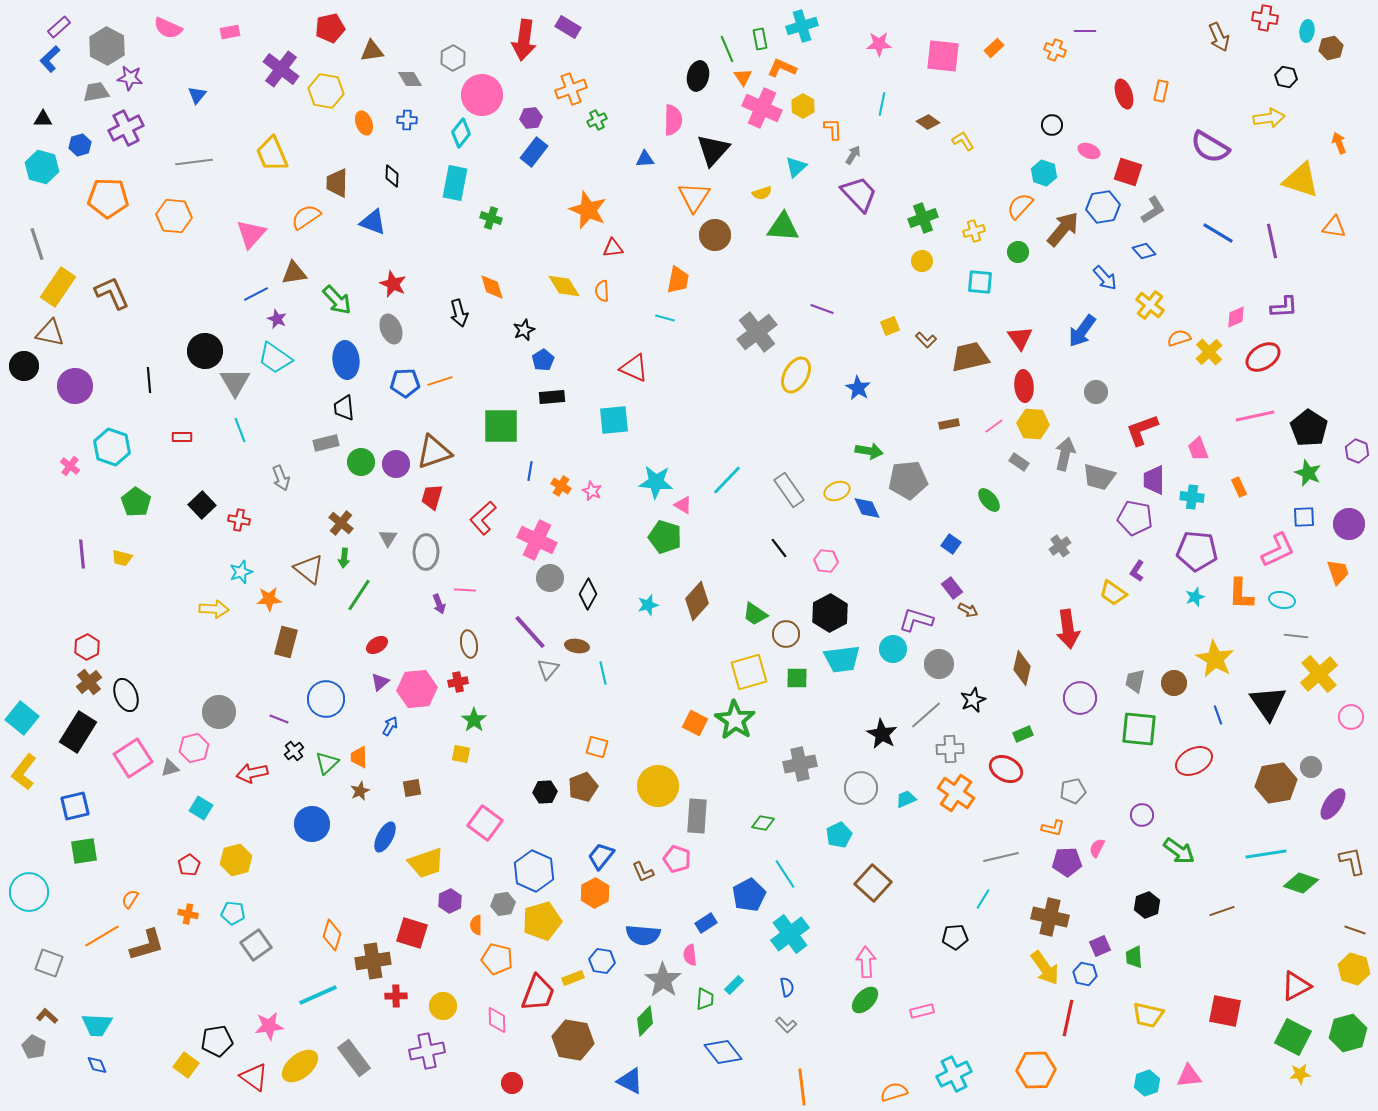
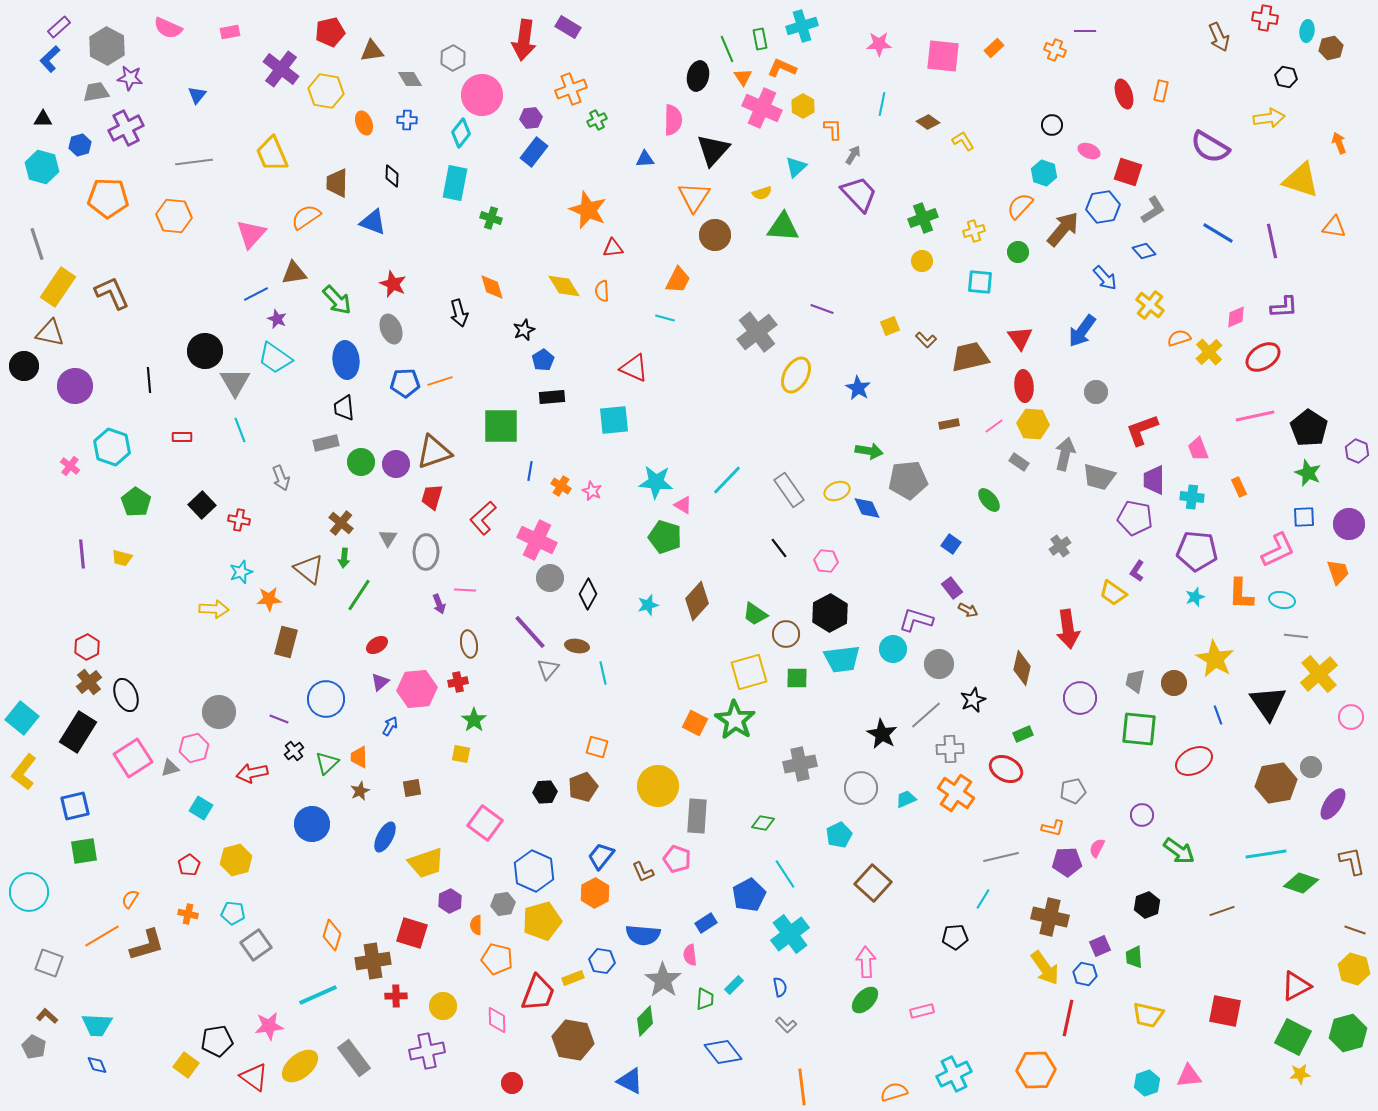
red pentagon at (330, 28): moved 4 px down
orange trapezoid at (678, 280): rotated 16 degrees clockwise
blue semicircle at (787, 987): moved 7 px left
